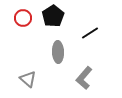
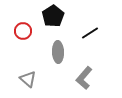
red circle: moved 13 px down
